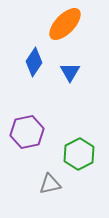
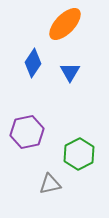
blue diamond: moved 1 px left, 1 px down
